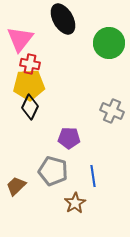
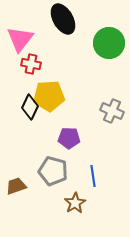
red cross: moved 1 px right
yellow pentagon: moved 20 px right, 11 px down
brown trapezoid: rotated 25 degrees clockwise
